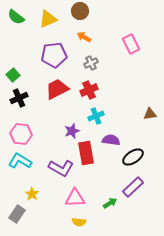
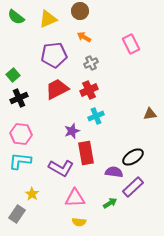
purple semicircle: moved 3 px right, 32 px down
cyan L-shape: rotated 25 degrees counterclockwise
